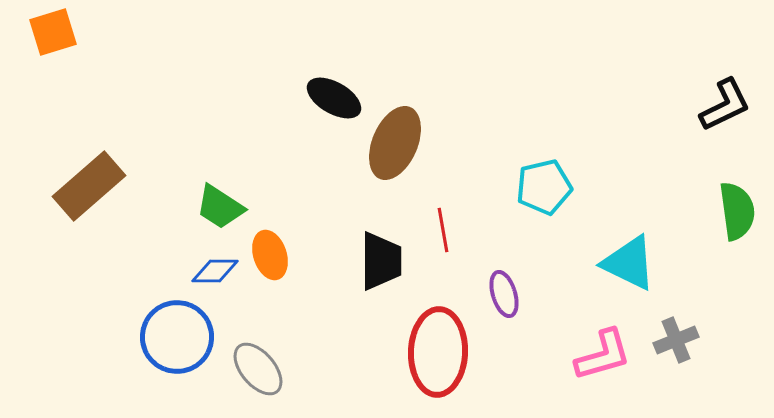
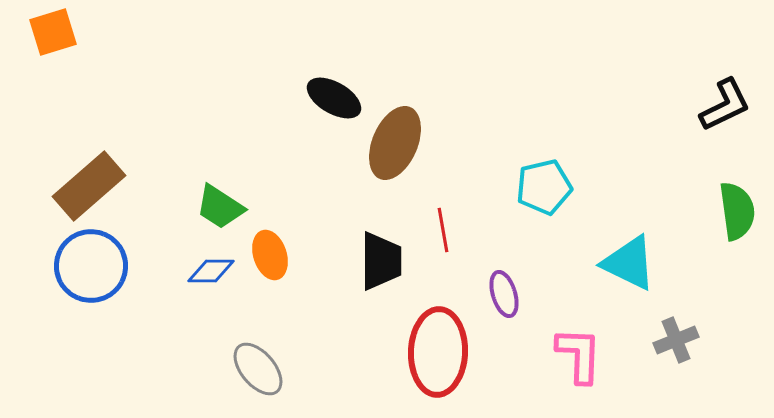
blue diamond: moved 4 px left
blue circle: moved 86 px left, 71 px up
pink L-shape: moved 24 px left; rotated 72 degrees counterclockwise
